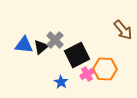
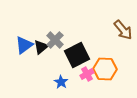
blue triangle: rotated 42 degrees counterclockwise
